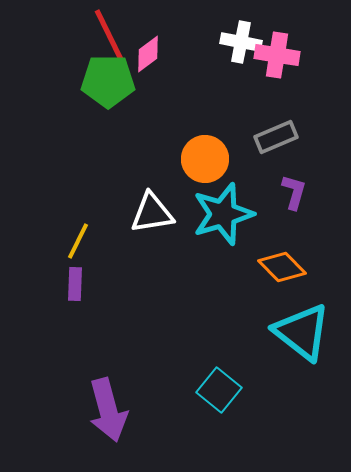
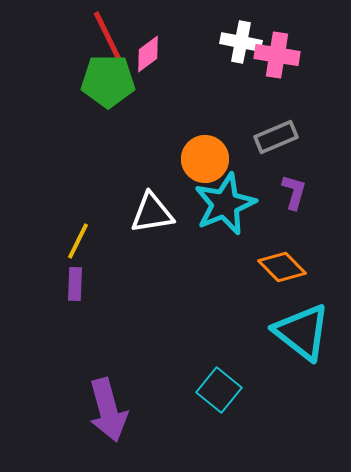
red line: moved 1 px left, 2 px down
cyan star: moved 2 px right, 10 px up; rotated 6 degrees counterclockwise
